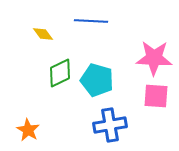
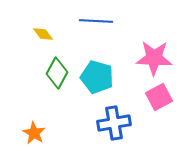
blue line: moved 5 px right
green diamond: moved 3 px left; rotated 36 degrees counterclockwise
cyan pentagon: moved 3 px up
pink square: moved 3 px right, 1 px down; rotated 32 degrees counterclockwise
blue cross: moved 4 px right, 2 px up
orange star: moved 6 px right, 3 px down
